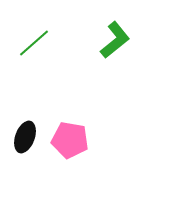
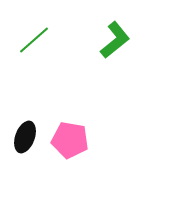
green line: moved 3 px up
